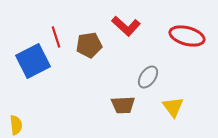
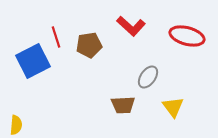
red L-shape: moved 5 px right
yellow semicircle: rotated 12 degrees clockwise
